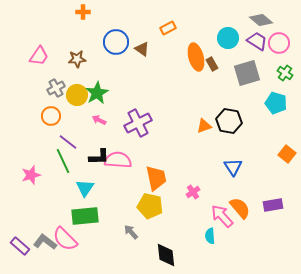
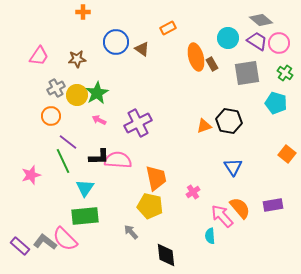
gray square at (247, 73): rotated 8 degrees clockwise
